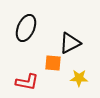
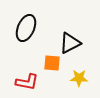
orange square: moved 1 px left
